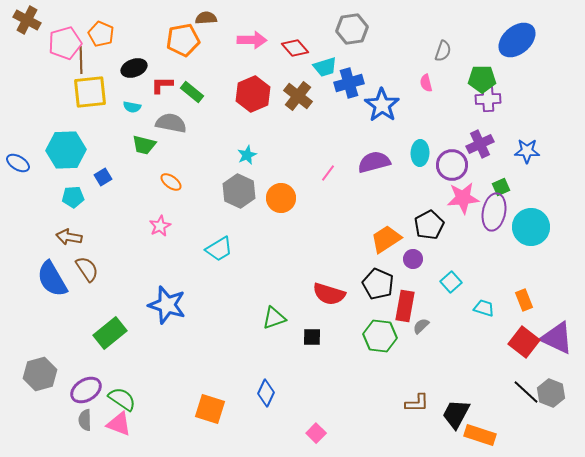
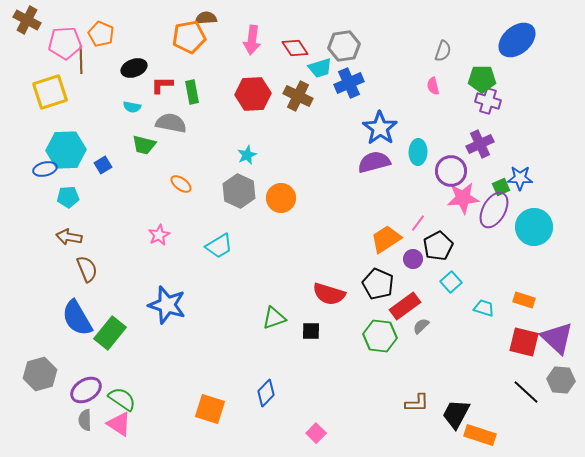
gray hexagon at (352, 29): moved 8 px left, 17 px down
orange pentagon at (183, 40): moved 6 px right, 3 px up
pink arrow at (252, 40): rotated 96 degrees clockwise
pink pentagon at (65, 43): rotated 12 degrees clockwise
red diamond at (295, 48): rotated 8 degrees clockwise
cyan trapezoid at (325, 67): moved 5 px left, 1 px down
blue cross at (349, 83): rotated 8 degrees counterclockwise
pink semicircle at (426, 83): moved 7 px right, 3 px down
yellow square at (90, 92): moved 40 px left; rotated 12 degrees counterclockwise
green rectangle at (192, 92): rotated 40 degrees clockwise
red hexagon at (253, 94): rotated 20 degrees clockwise
brown cross at (298, 96): rotated 12 degrees counterclockwise
purple cross at (488, 99): moved 2 px down; rotated 20 degrees clockwise
blue star at (382, 105): moved 2 px left, 23 px down
blue star at (527, 151): moved 7 px left, 27 px down
cyan ellipse at (420, 153): moved 2 px left, 1 px up
blue ellipse at (18, 163): moved 27 px right, 6 px down; rotated 45 degrees counterclockwise
purple circle at (452, 165): moved 1 px left, 6 px down
pink line at (328, 173): moved 90 px right, 50 px down
blue square at (103, 177): moved 12 px up
orange ellipse at (171, 182): moved 10 px right, 2 px down
cyan pentagon at (73, 197): moved 5 px left
purple ellipse at (494, 212): moved 2 px up; rotated 18 degrees clockwise
black pentagon at (429, 225): moved 9 px right, 21 px down
pink star at (160, 226): moved 1 px left, 9 px down
cyan circle at (531, 227): moved 3 px right
cyan trapezoid at (219, 249): moved 3 px up
brown semicircle at (87, 269): rotated 12 degrees clockwise
blue semicircle at (52, 279): moved 25 px right, 39 px down
orange rectangle at (524, 300): rotated 50 degrees counterclockwise
red rectangle at (405, 306): rotated 44 degrees clockwise
green rectangle at (110, 333): rotated 12 degrees counterclockwise
black square at (312, 337): moved 1 px left, 6 px up
purple triangle at (557, 338): rotated 18 degrees clockwise
red square at (524, 342): rotated 24 degrees counterclockwise
blue diamond at (266, 393): rotated 20 degrees clockwise
gray hexagon at (551, 393): moved 10 px right, 13 px up; rotated 16 degrees counterclockwise
pink triangle at (119, 424): rotated 12 degrees clockwise
